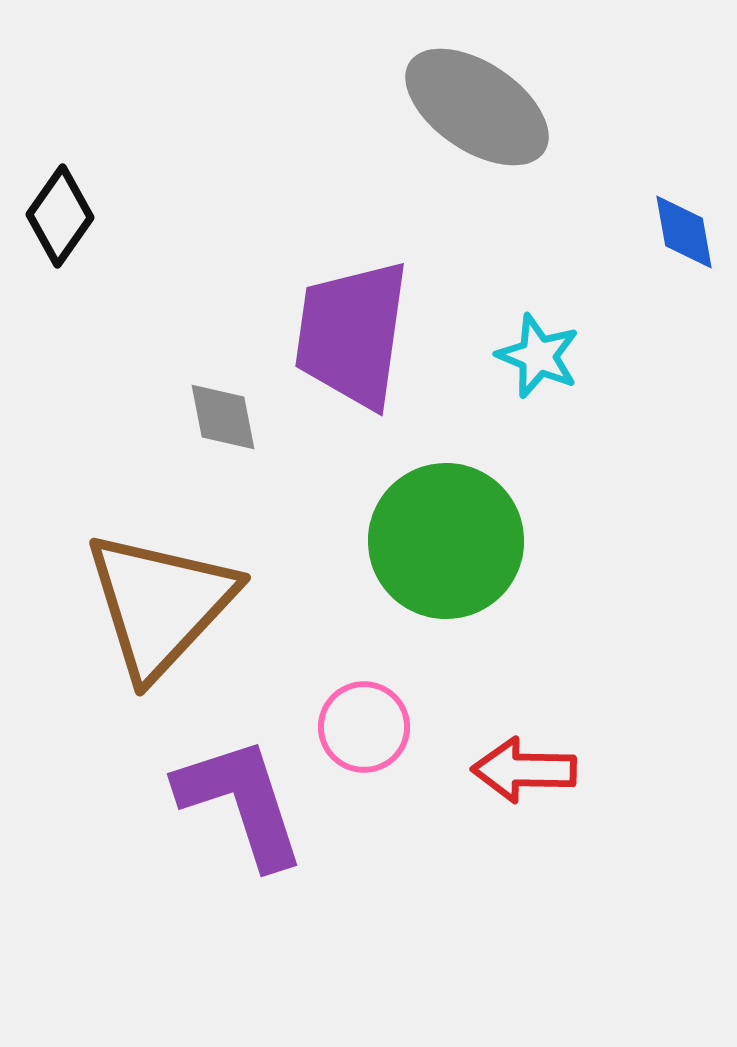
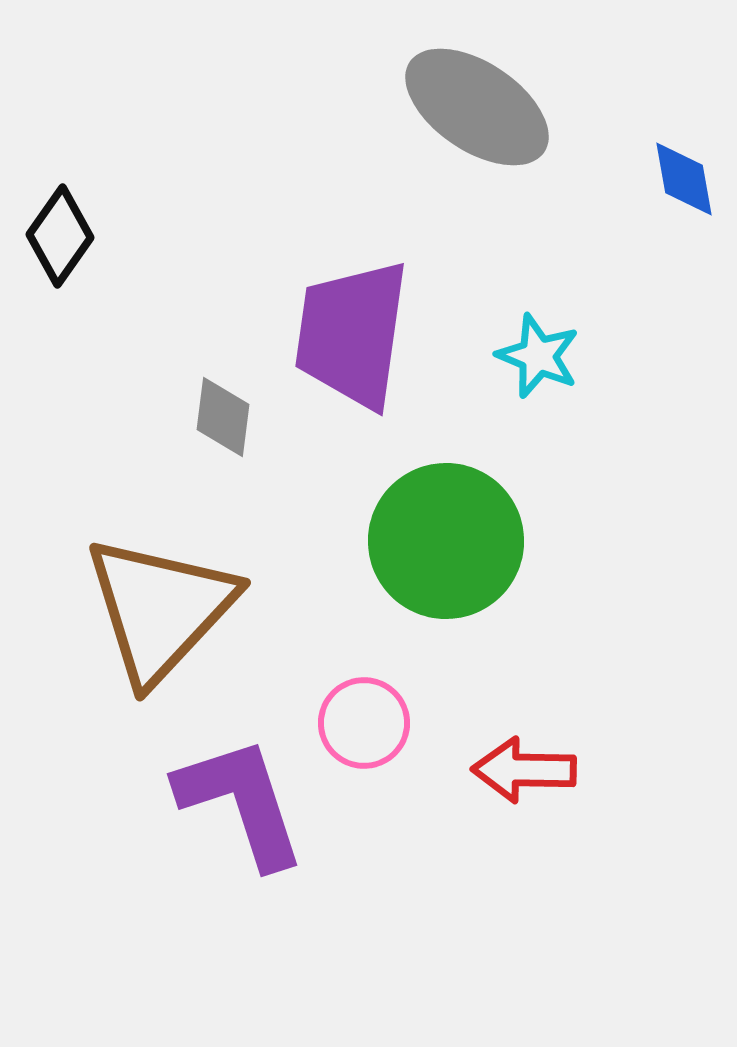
black diamond: moved 20 px down
blue diamond: moved 53 px up
gray diamond: rotated 18 degrees clockwise
brown triangle: moved 5 px down
pink circle: moved 4 px up
